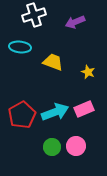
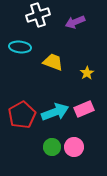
white cross: moved 4 px right
yellow star: moved 1 px left, 1 px down; rotated 16 degrees clockwise
pink circle: moved 2 px left, 1 px down
